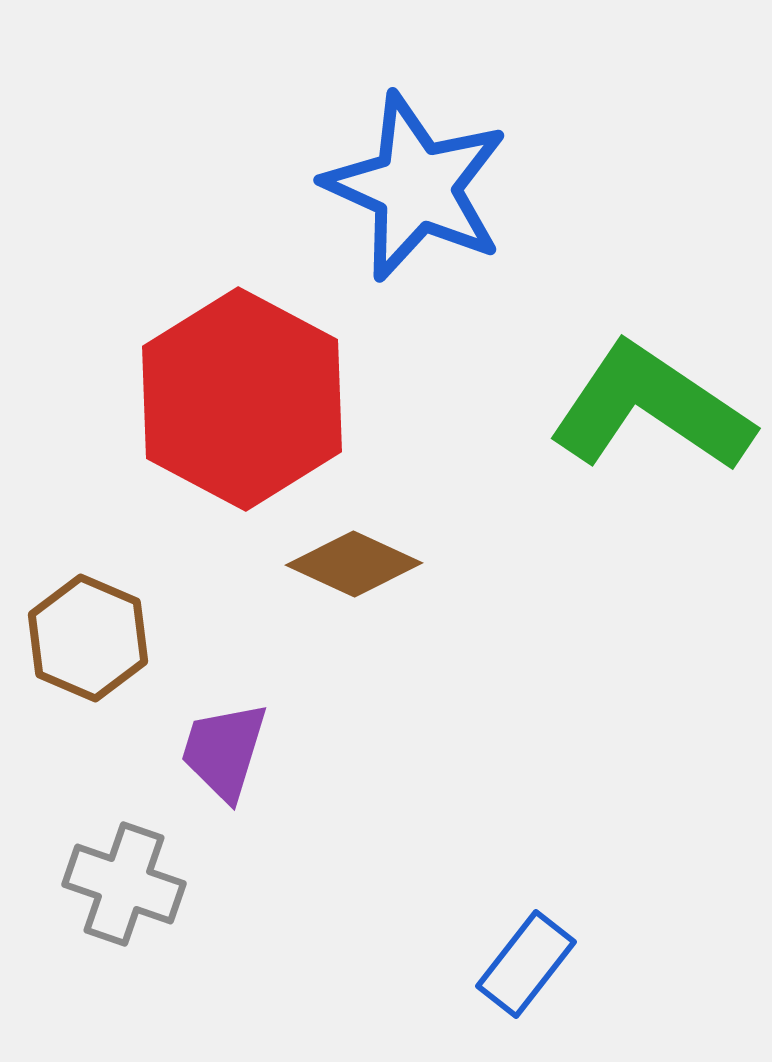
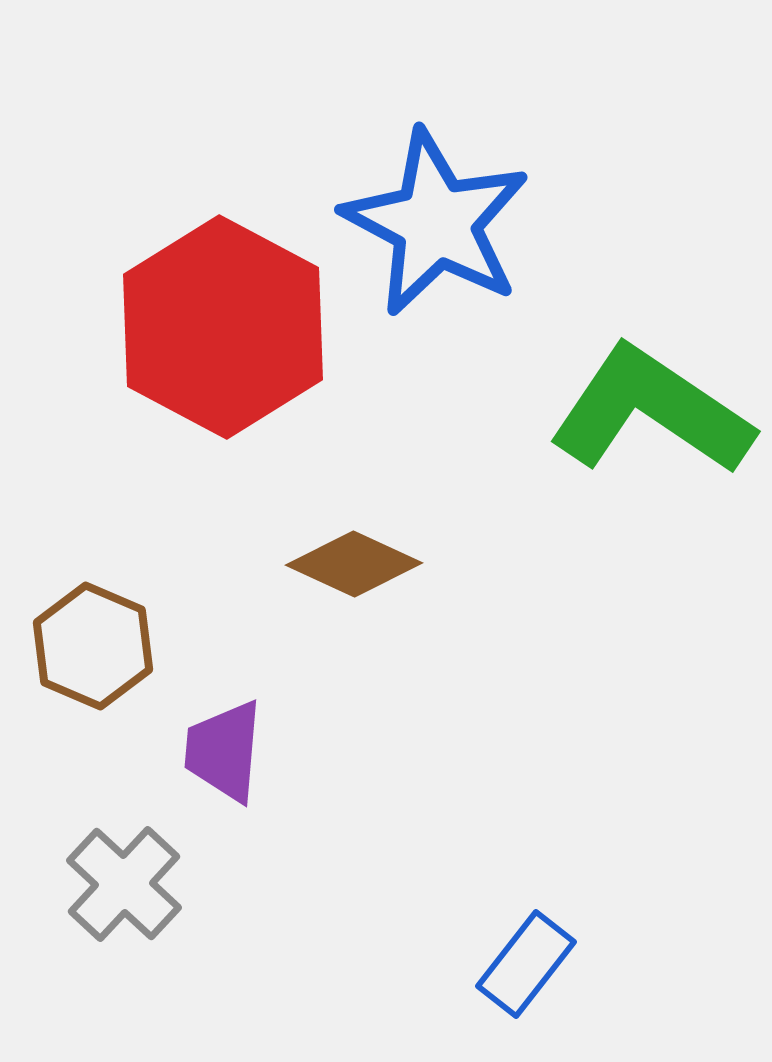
blue star: moved 20 px right, 36 px down; rotated 4 degrees clockwise
red hexagon: moved 19 px left, 72 px up
green L-shape: moved 3 px down
brown hexagon: moved 5 px right, 8 px down
purple trapezoid: rotated 12 degrees counterclockwise
gray cross: rotated 24 degrees clockwise
